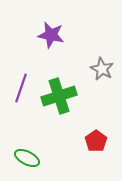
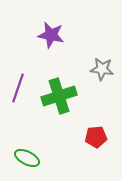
gray star: rotated 20 degrees counterclockwise
purple line: moved 3 px left
red pentagon: moved 4 px up; rotated 30 degrees clockwise
